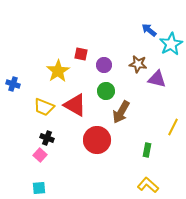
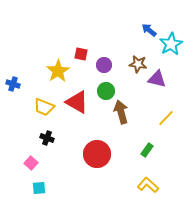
red triangle: moved 2 px right, 3 px up
brown arrow: rotated 135 degrees clockwise
yellow line: moved 7 px left, 9 px up; rotated 18 degrees clockwise
red circle: moved 14 px down
green rectangle: rotated 24 degrees clockwise
pink square: moved 9 px left, 8 px down
